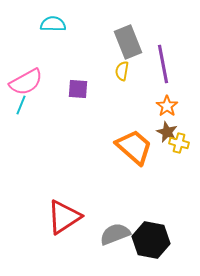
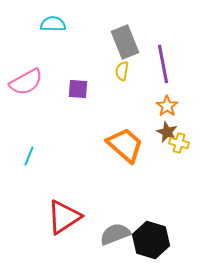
gray rectangle: moved 3 px left
cyan line: moved 8 px right, 51 px down
orange trapezoid: moved 9 px left, 2 px up
black hexagon: rotated 6 degrees clockwise
